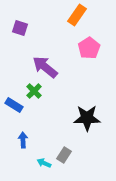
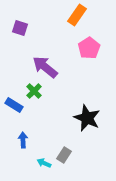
black star: rotated 24 degrees clockwise
